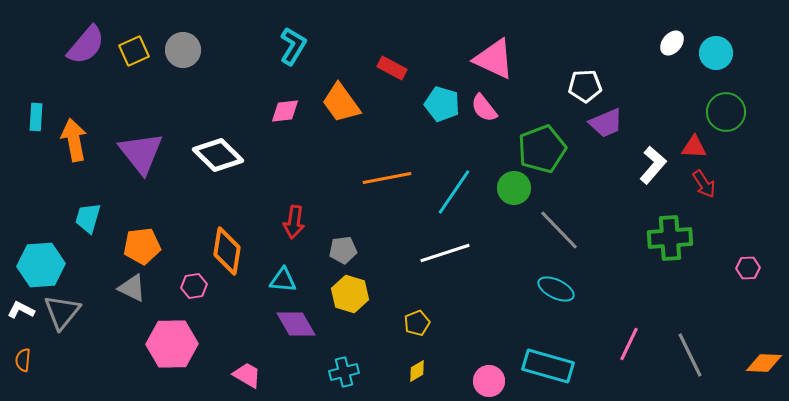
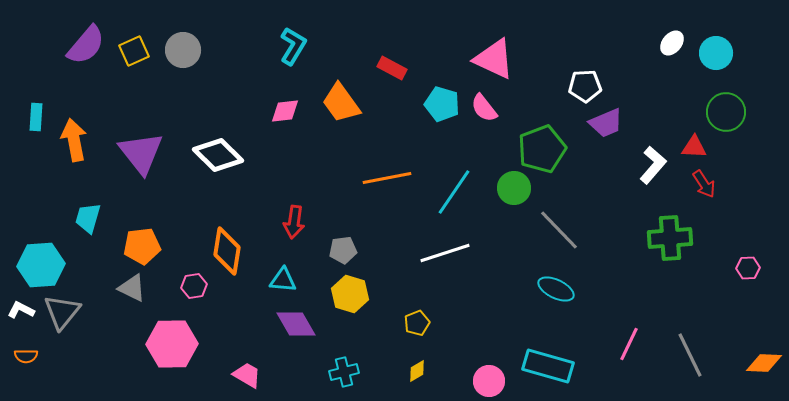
orange semicircle at (23, 360): moved 3 px right, 4 px up; rotated 95 degrees counterclockwise
